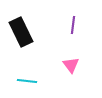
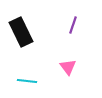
purple line: rotated 12 degrees clockwise
pink triangle: moved 3 px left, 2 px down
